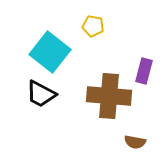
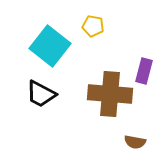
cyan square: moved 6 px up
brown cross: moved 1 px right, 2 px up
